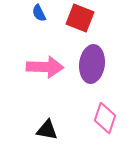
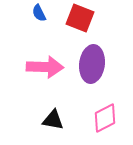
pink diamond: rotated 44 degrees clockwise
black triangle: moved 6 px right, 10 px up
